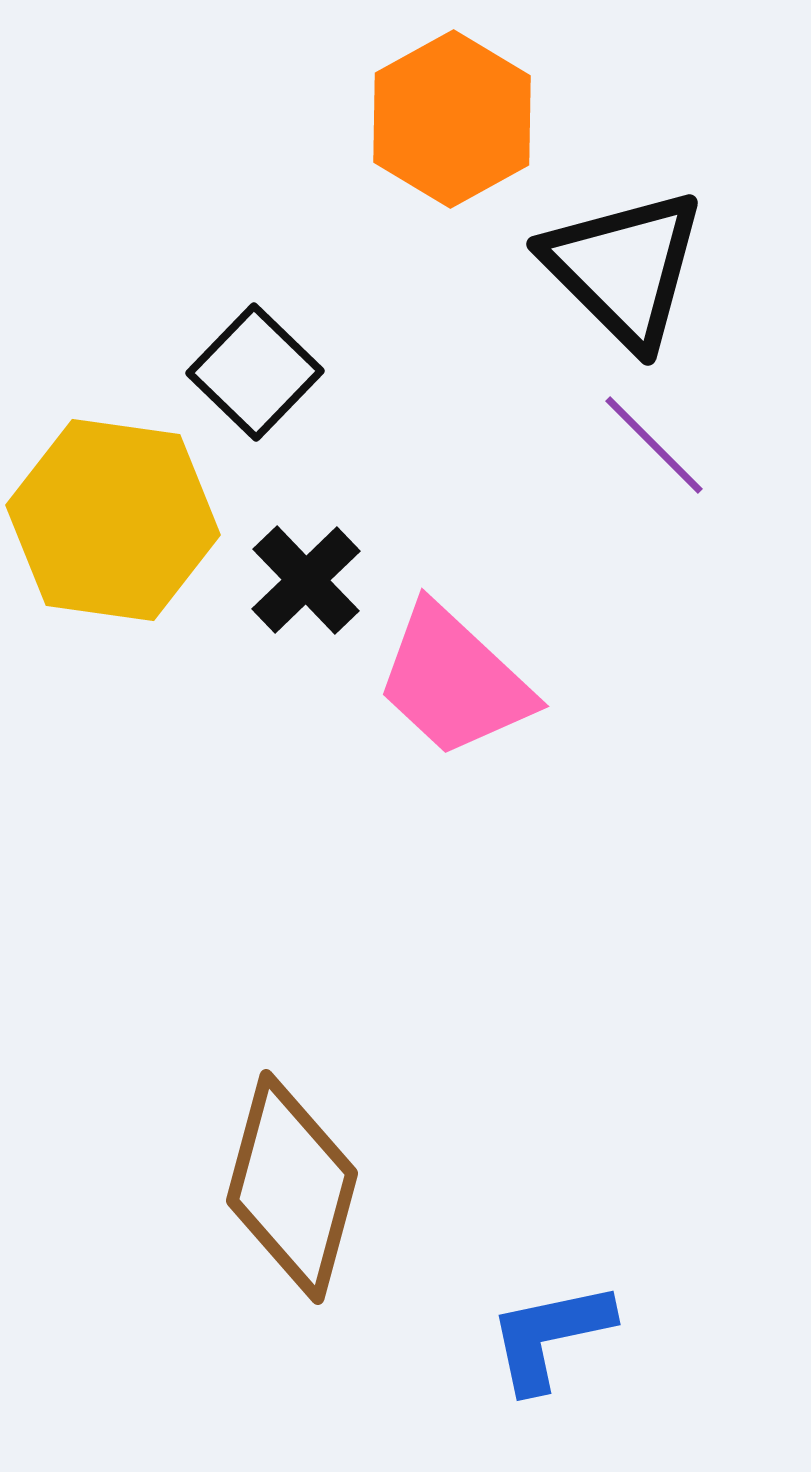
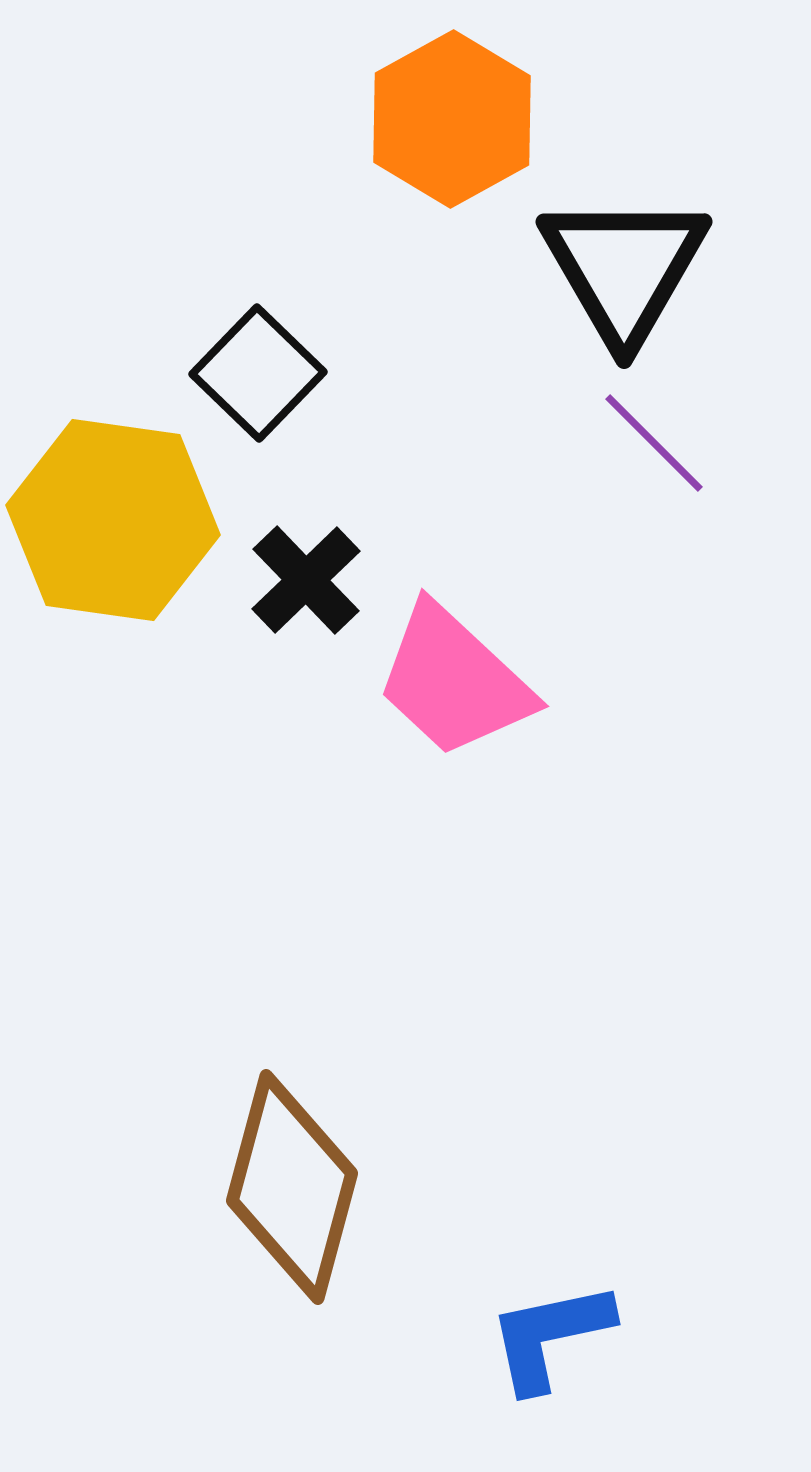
black triangle: rotated 15 degrees clockwise
black square: moved 3 px right, 1 px down
purple line: moved 2 px up
